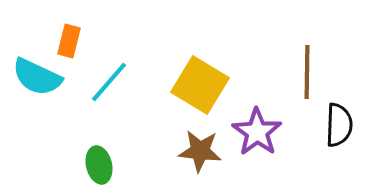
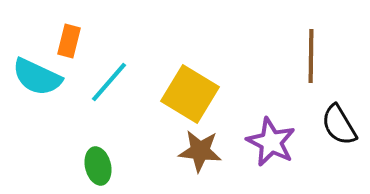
brown line: moved 4 px right, 16 px up
yellow square: moved 10 px left, 9 px down
black semicircle: rotated 147 degrees clockwise
purple star: moved 14 px right, 10 px down; rotated 9 degrees counterclockwise
green ellipse: moved 1 px left, 1 px down
